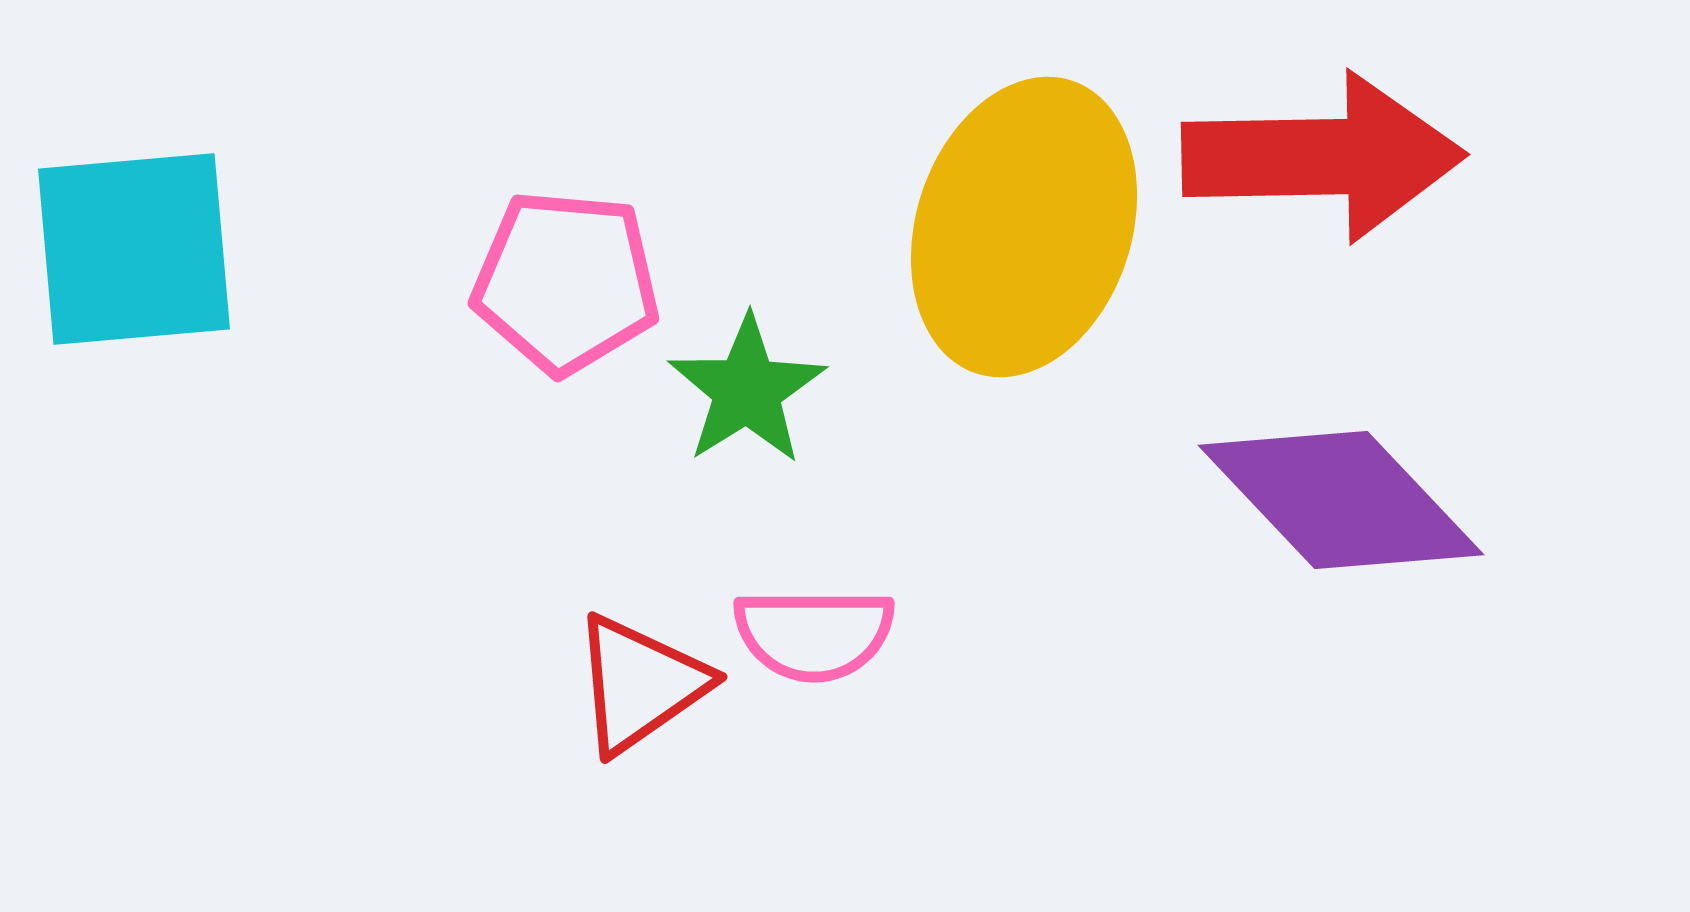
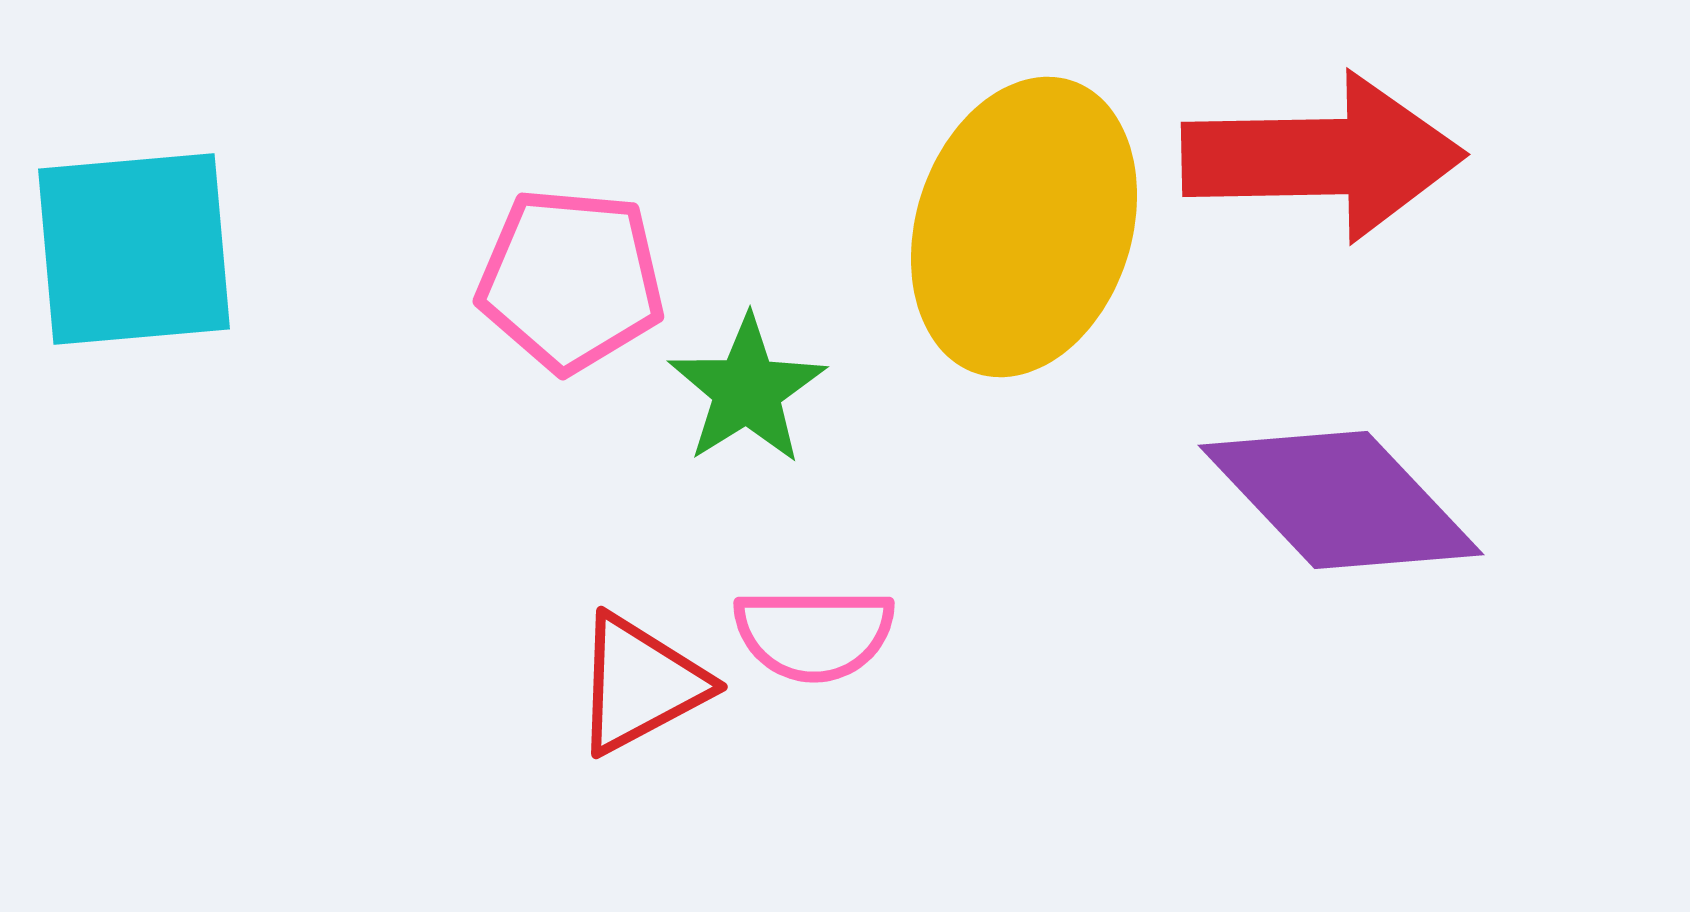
pink pentagon: moved 5 px right, 2 px up
red triangle: rotated 7 degrees clockwise
